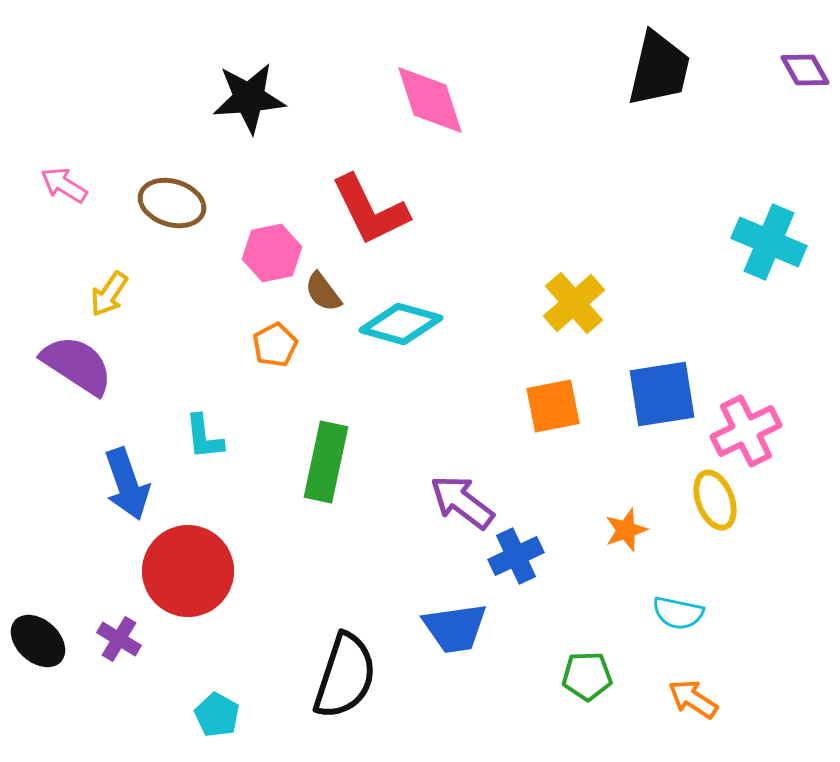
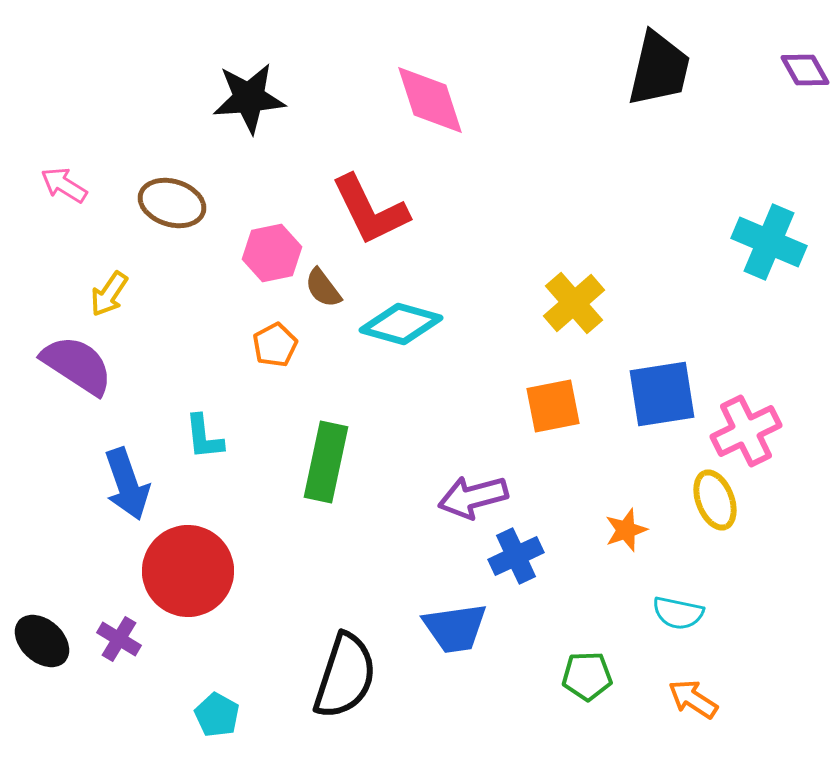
brown semicircle: moved 4 px up
purple arrow: moved 11 px right, 5 px up; rotated 52 degrees counterclockwise
black ellipse: moved 4 px right
